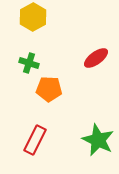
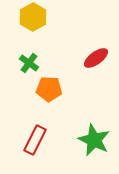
green cross: rotated 18 degrees clockwise
green star: moved 4 px left
